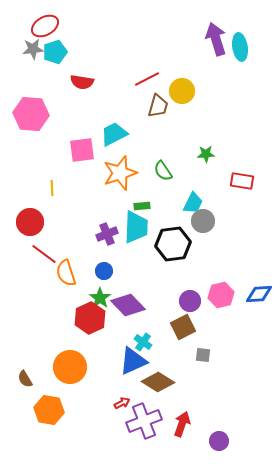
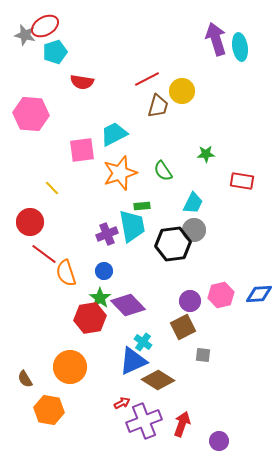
gray star at (33, 49): moved 8 px left, 14 px up; rotated 20 degrees clockwise
yellow line at (52, 188): rotated 42 degrees counterclockwise
gray circle at (203, 221): moved 9 px left, 9 px down
cyan trapezoid at (136, 227): moved 4 px left, 1 px up; rotated 12 degrees counterclockwise
red hexagon at (90, 318): rotated 16 degrees clockwise
brown diamond at (158, 382): moved 2 px up
